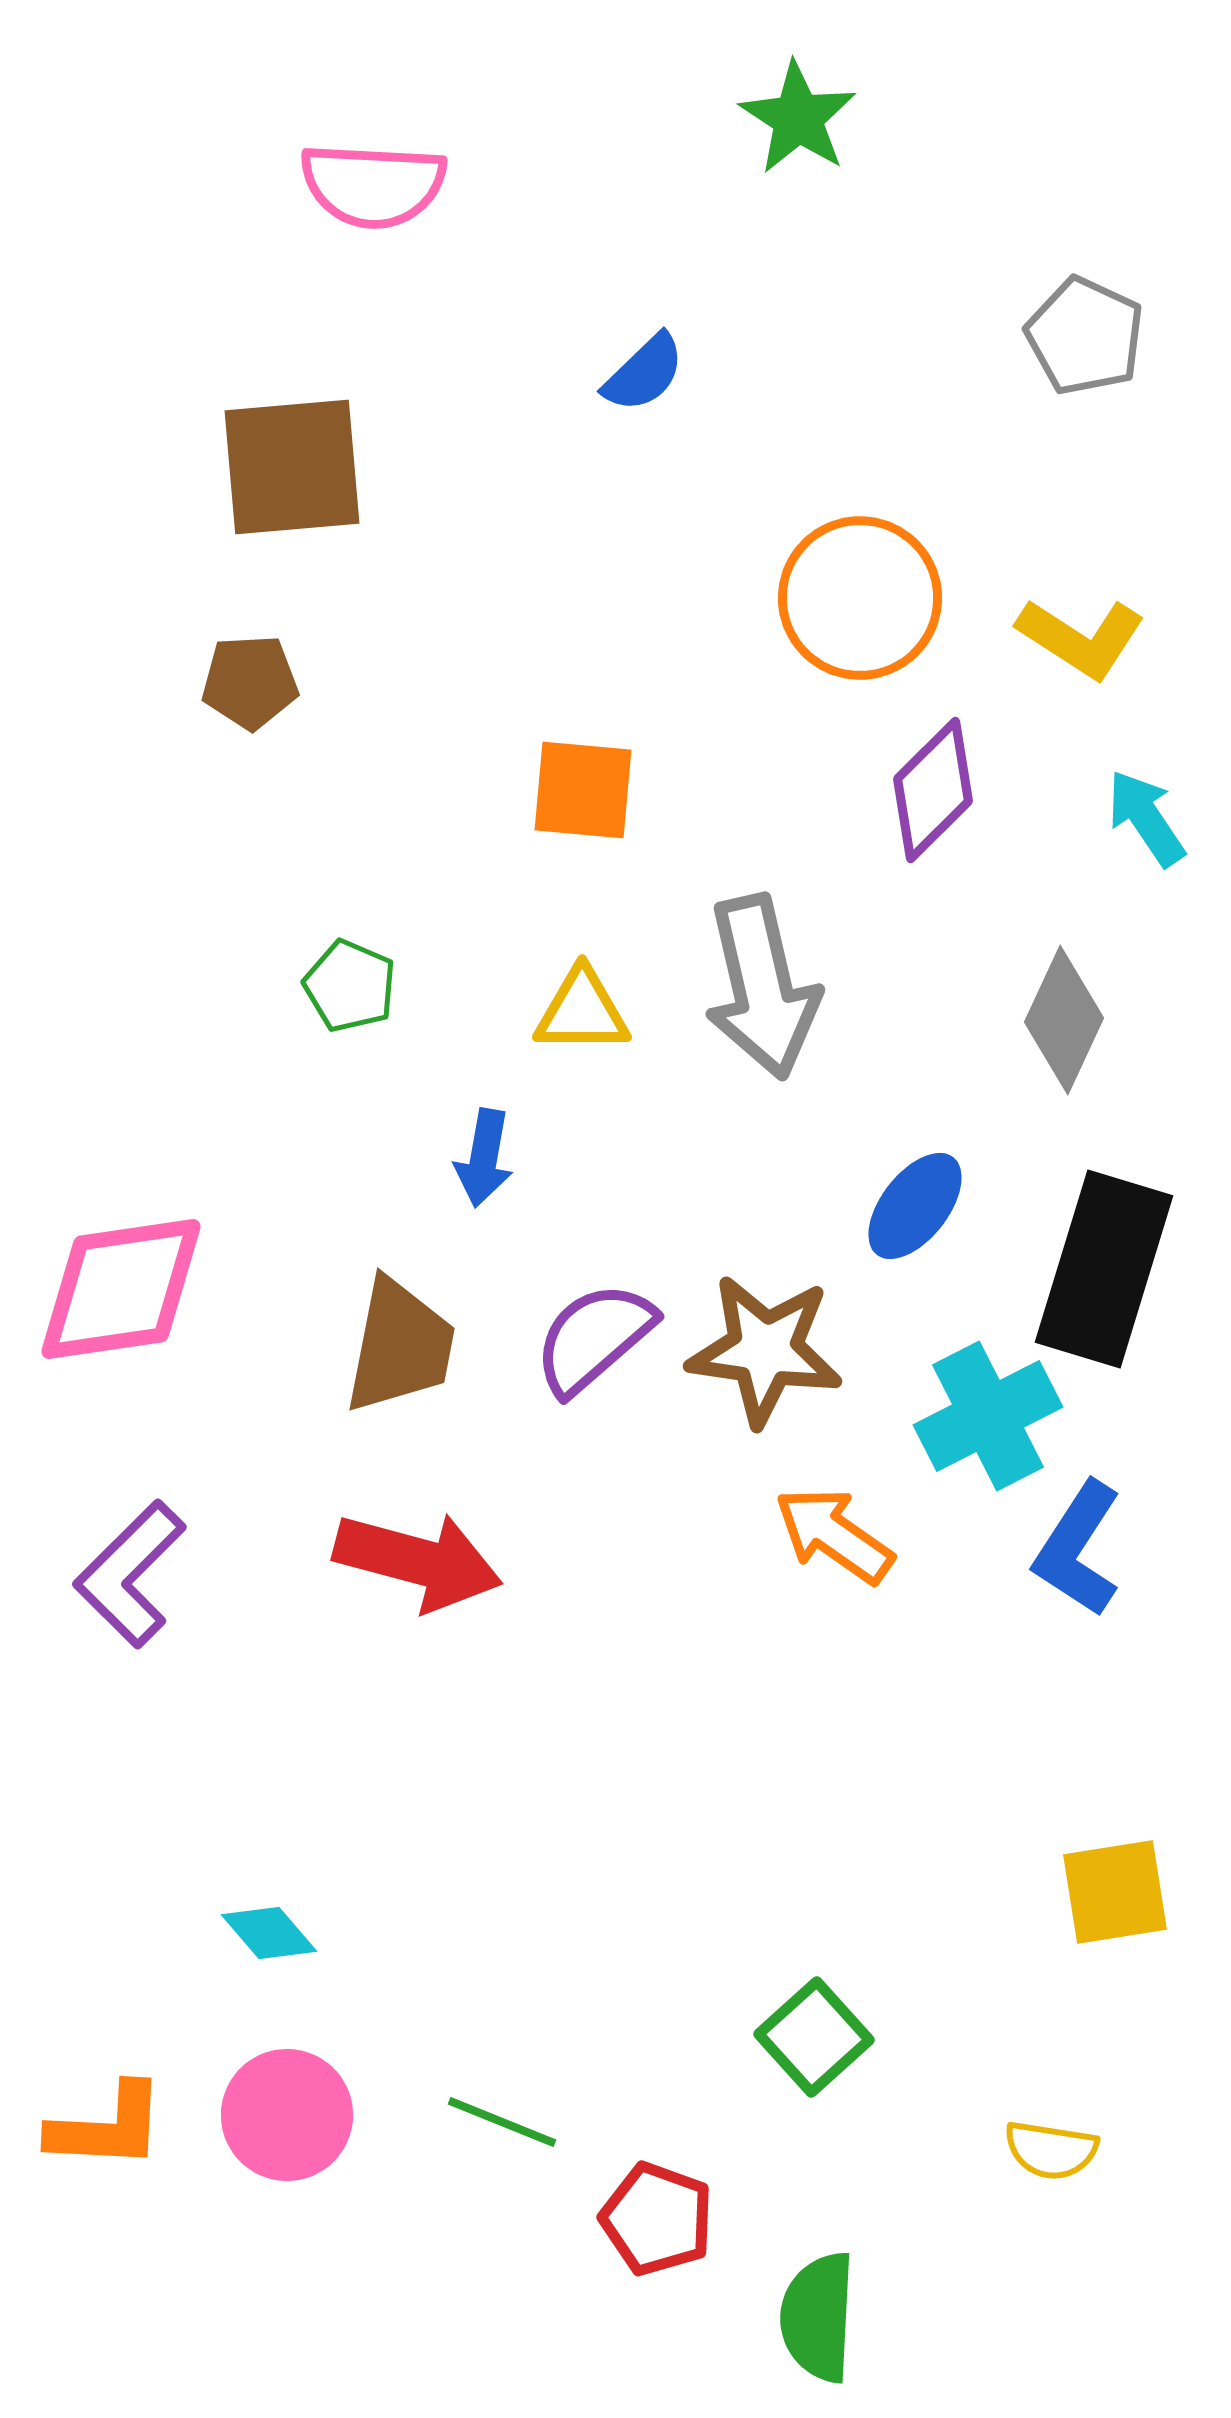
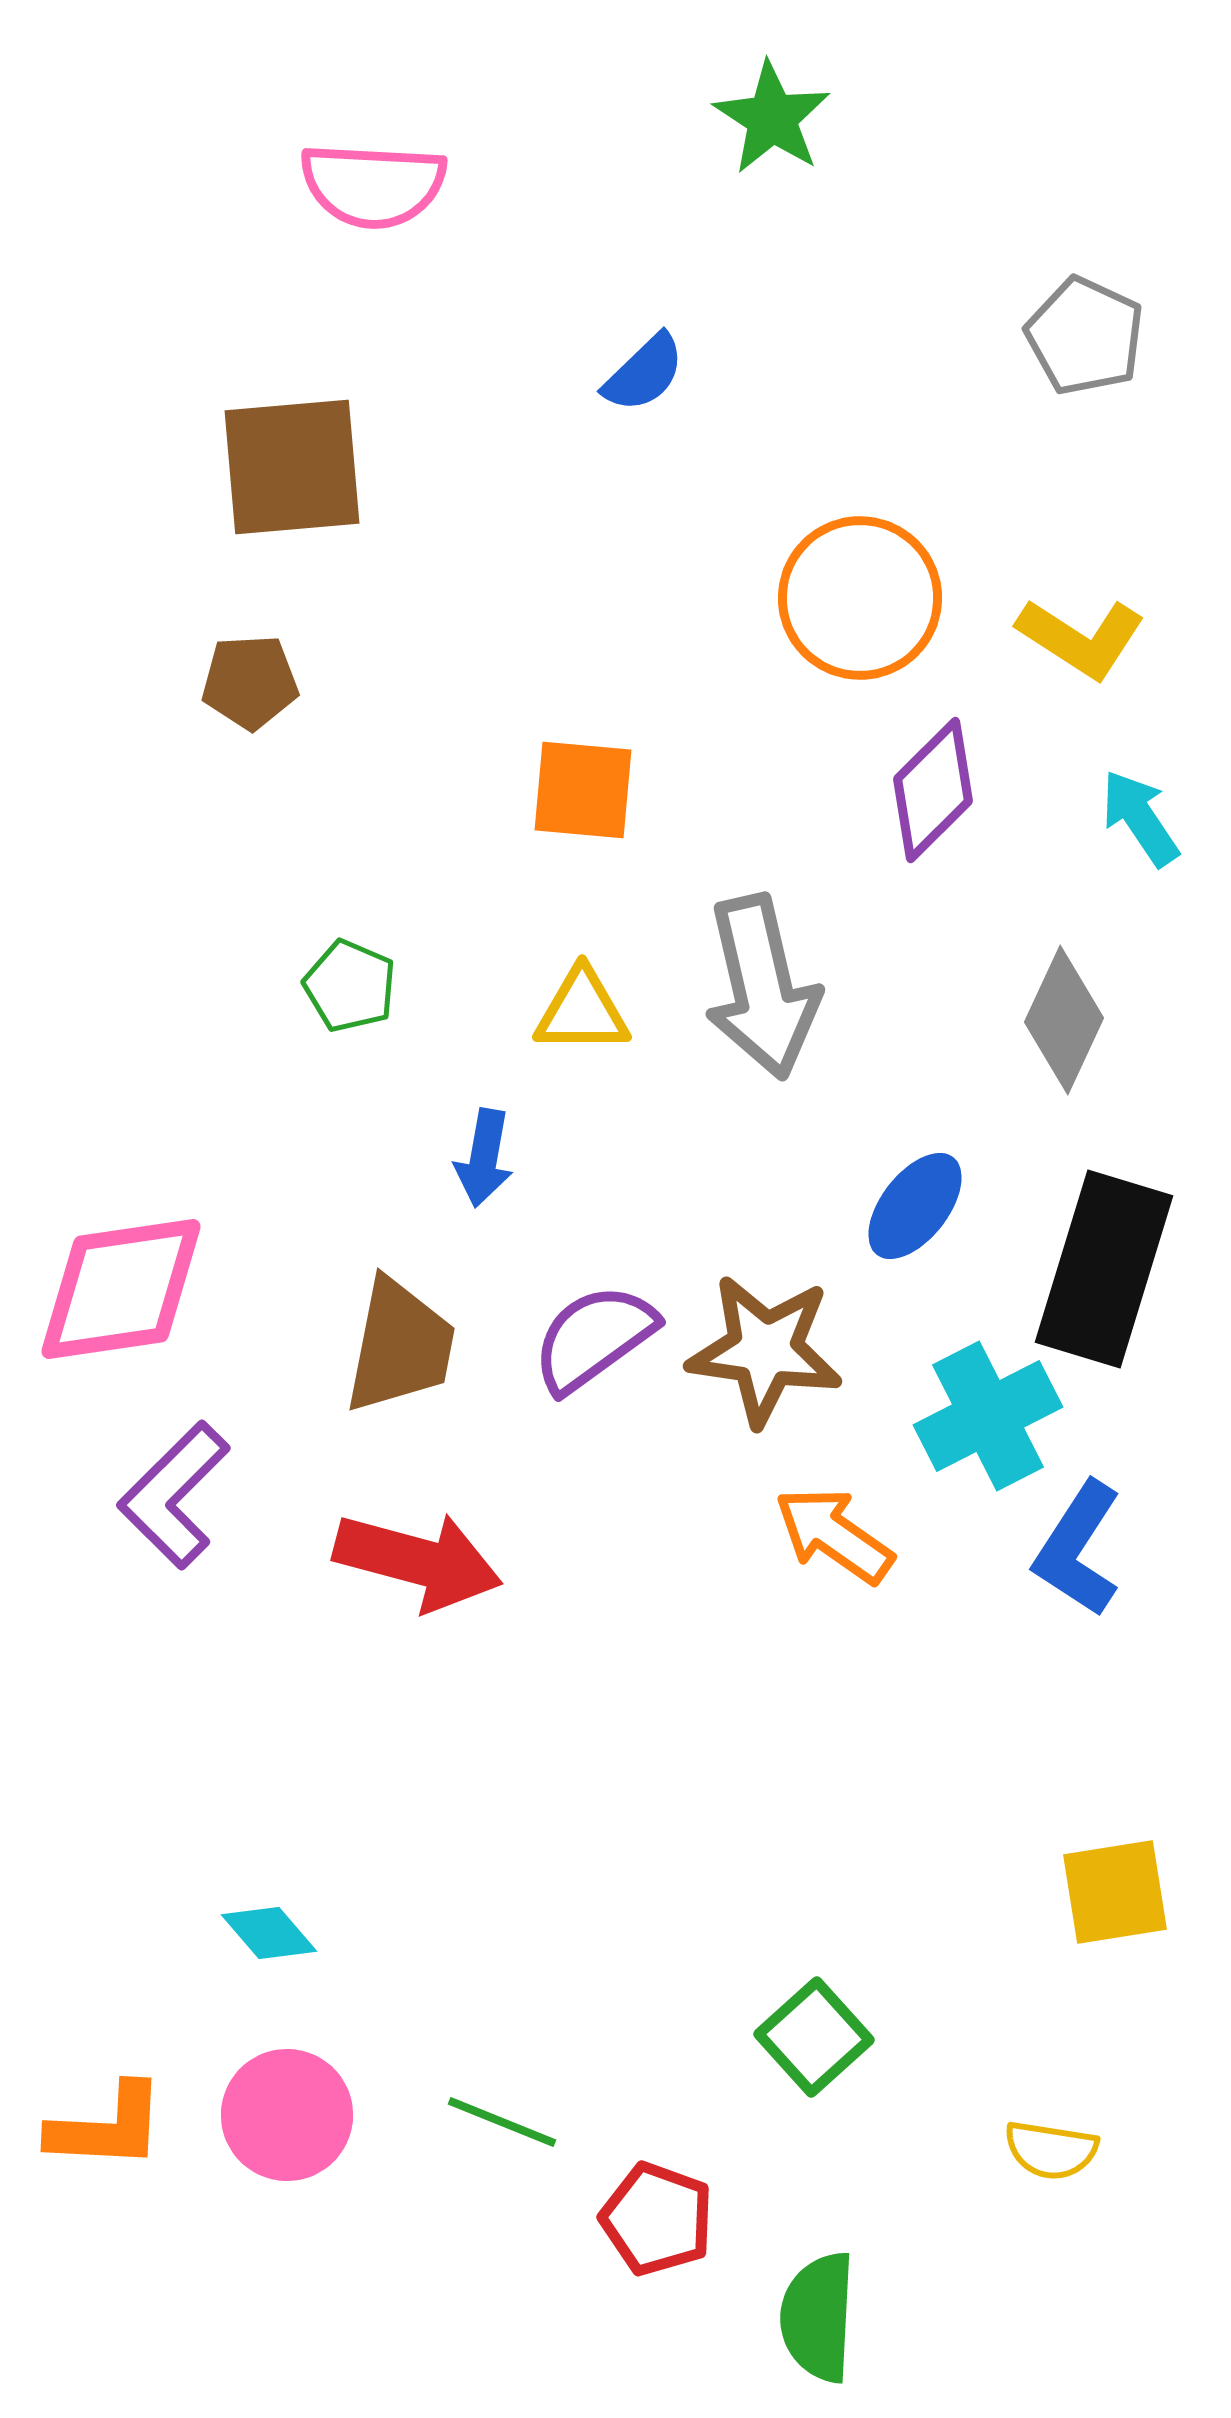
green star: moved 26 px left
cyan arrow: moved 6 px left
purple semicircle: rotated 5 degrees clockwise
purple L-shape: moved 44 px right, 79 px up
